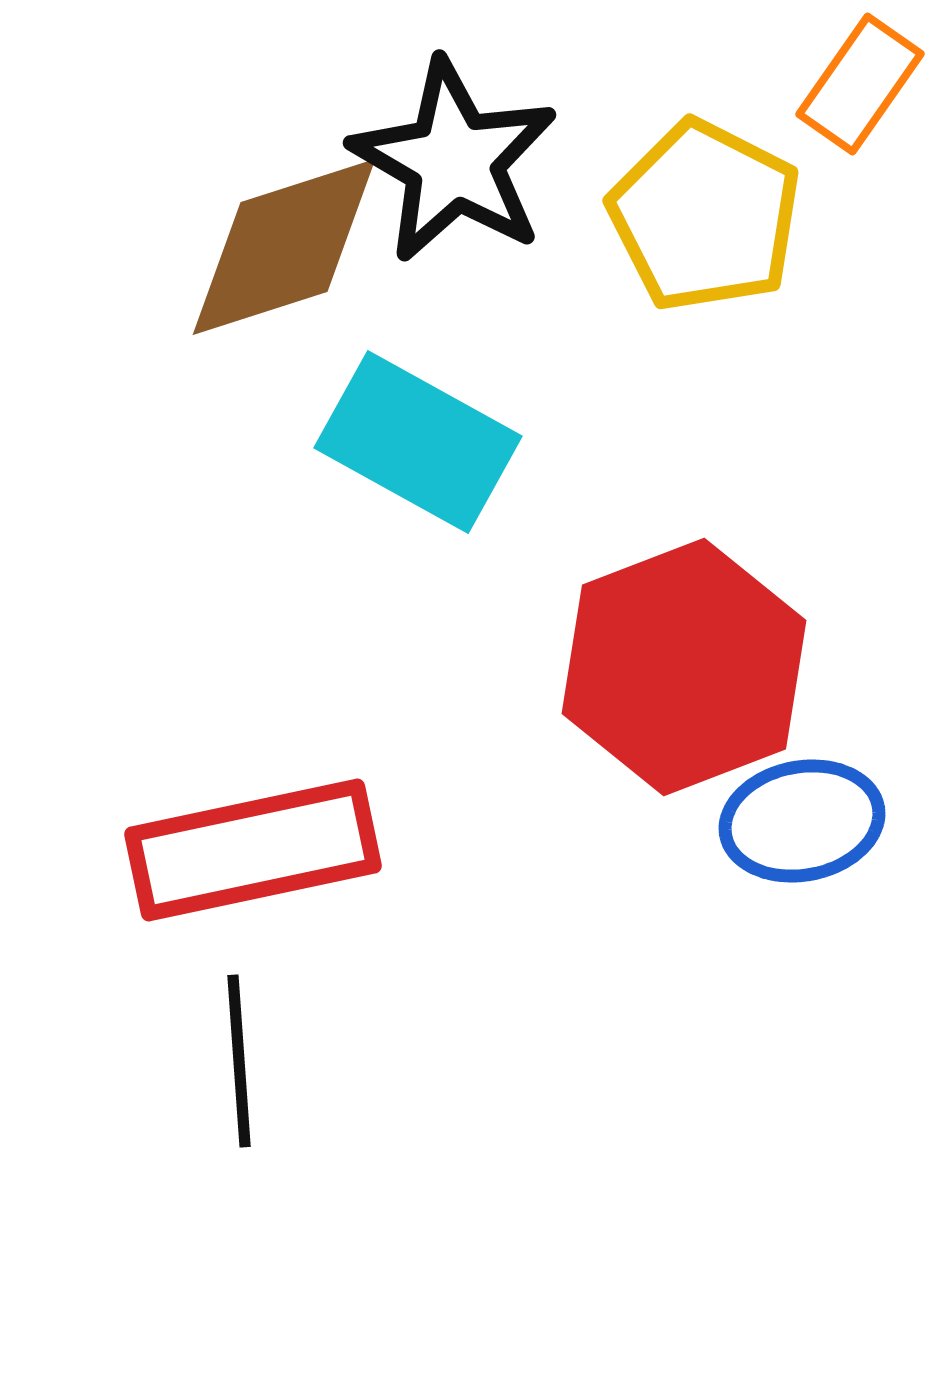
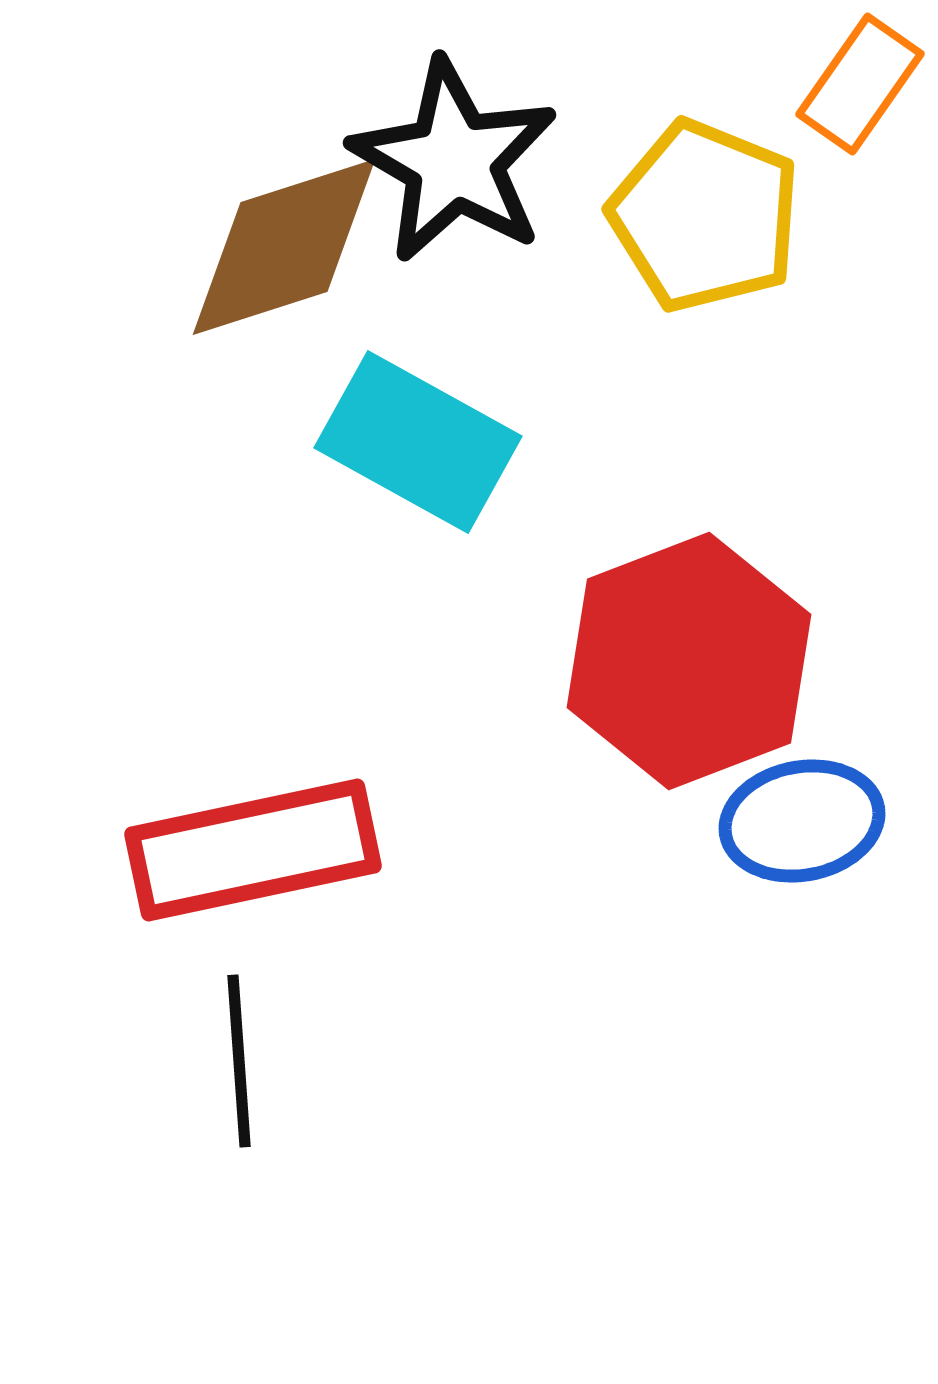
yellow pentagon: rotated 5 degrees counterclockwise
red hexagon: moved 5 px right, 6 px up
